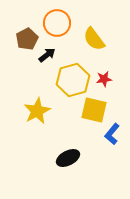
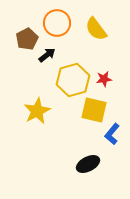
yellow semicircle: moved 2 px right, 10 px up
black ellipse: moved 20 px right, 6 px down
